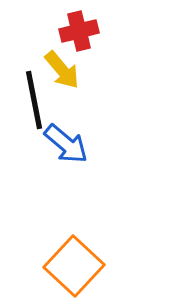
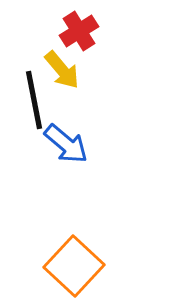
red cross: rotated 18 degrees counterclockwise
